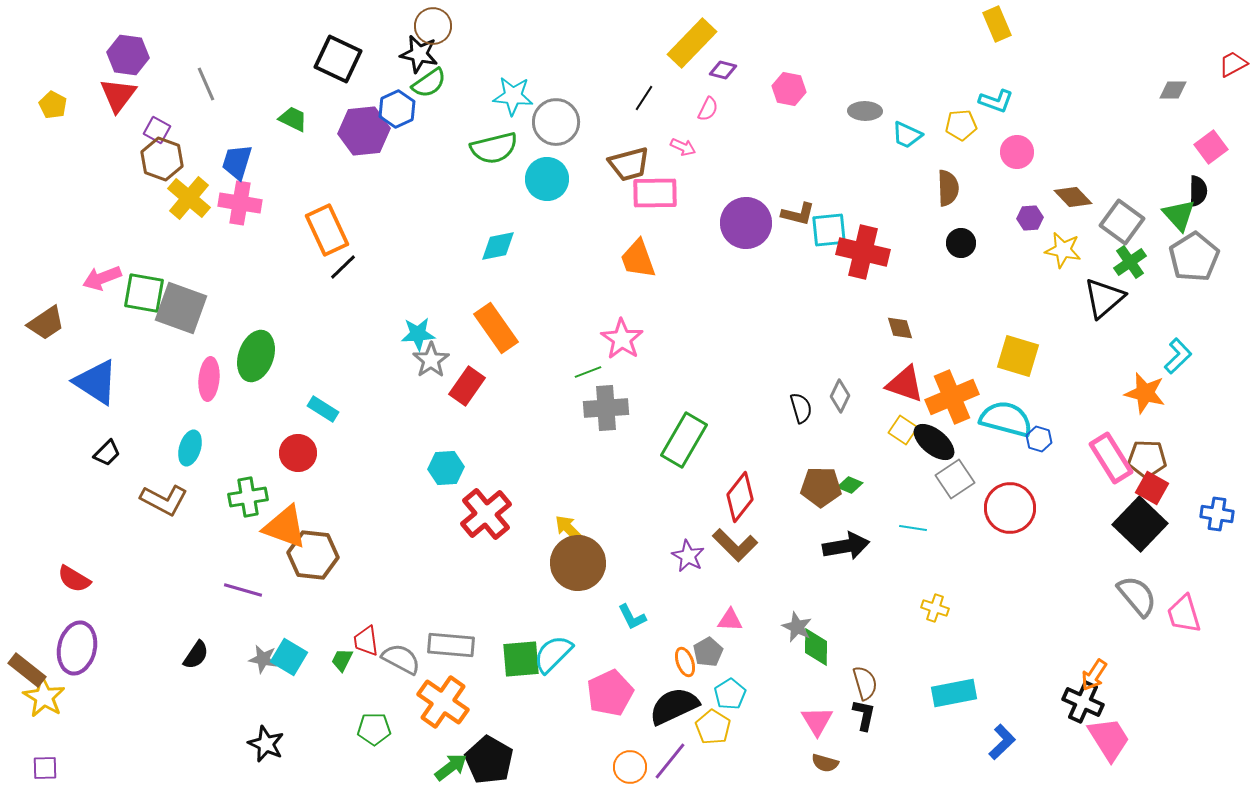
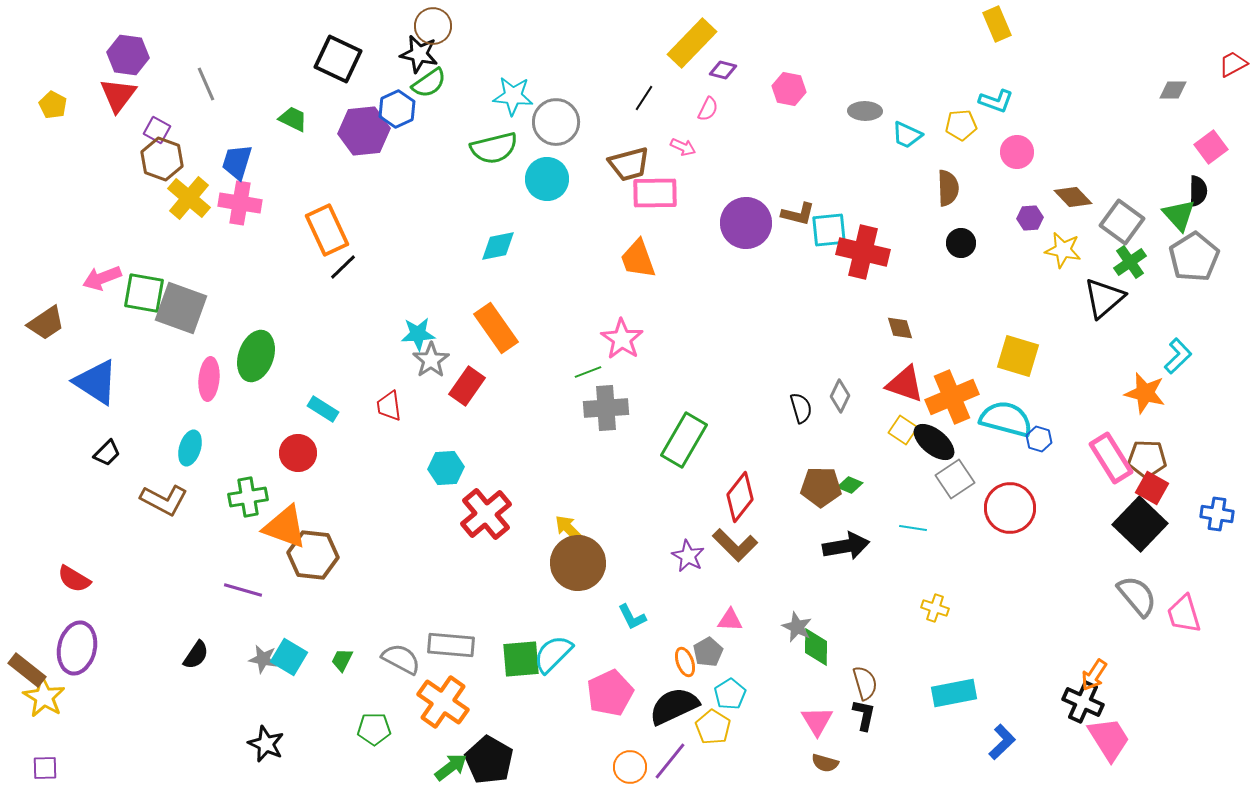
red trapezoid at (366, 641): moved 23 px right, 235 px up
